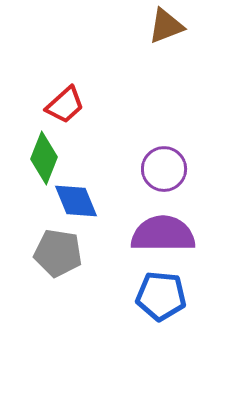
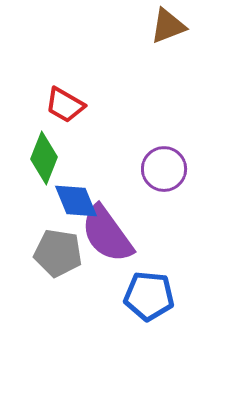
brown triangle: moved 2 px right
red trapezoid: rotated 72 degrees clockwise
purple semicircle: moved 56 px left; rotated 126 degrees counterclockwise
blue pentagon: moved 12 px left
